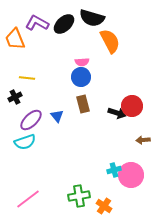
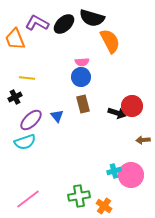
cyan cross: moved 1 px down
